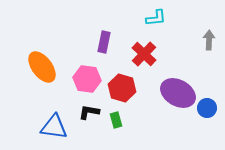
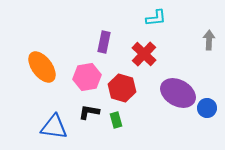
pink hexagon: moved 2 px up; rotated 16 degrees counterclockwise
